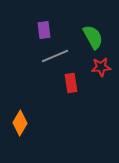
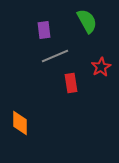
green semicircle: moved 6 px left, 16 px up
red star: rotated 24 degrees counterclockwise
orange diamond: rotated 30 degrees counterclockwise
